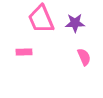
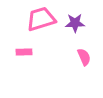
pink trapezoid: rotated 96 degrees clockwise
